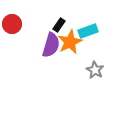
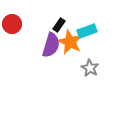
cyan rectangle: moved 1 px left
orange star: rotated 20 degrees counterclockwise
gray star: moved 5 px left, 2 px up
